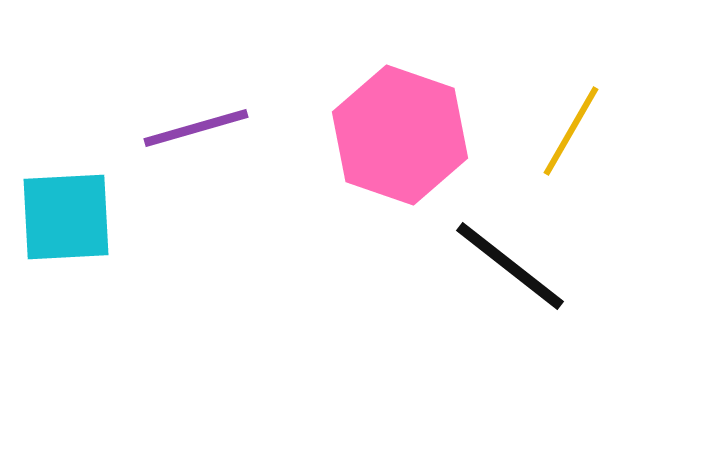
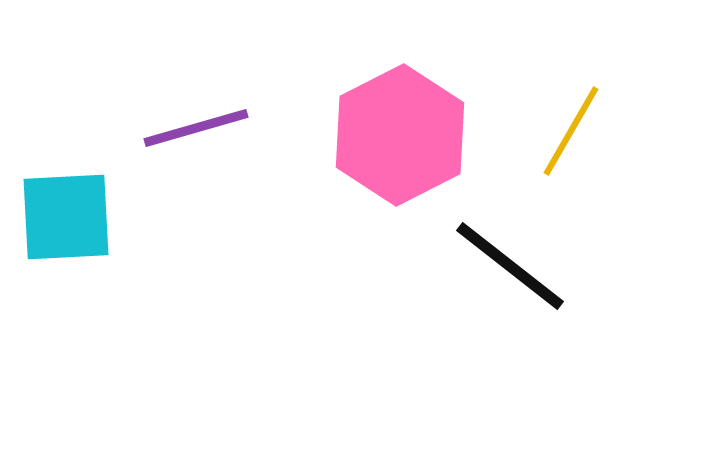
pink hexagon: rotated 14 degrees clockwise
